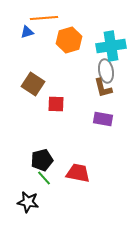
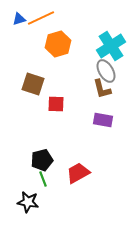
orange line: moved 3 px left; rotated 20 degrees counterclockwise
blue triangle: moved 8 px left, 13 px up
orange hexagon: moved 11 px left, 4 px down
cyan cross: rotated 24 degrees counterclockwise
gray ellipse: rotated 20 degrees counterclockwise
brown square: rotated 15 degrees counterclockwise
brown L-shape: moved 1 px left, 1 px down
purple rectangle: moved 1 px down
red trapezoid: rotated 40 degrees counterclockwise
green line: moved 1 px left, 1 px down; rotated 21 degrees clockwise
